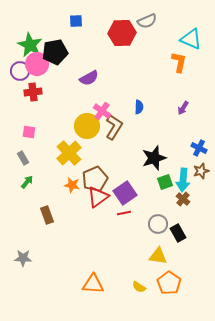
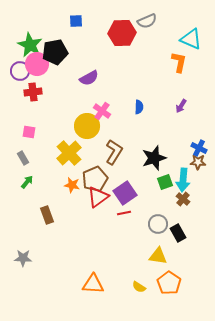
purple arrow: moved 2 px left, 2 px up
brown L-shape: moved 25 px down
brown star: moved 3 px left, 9 px up; rotated 21 degrees clockwise
